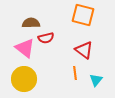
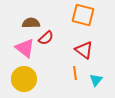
red semicircle: rotated 28 degrees counterclockwise
